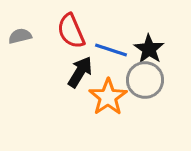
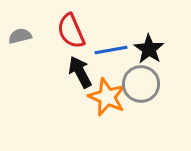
blue line: rotated 28 degrees counterclockwise
black arrow: rotated 60 degrees counterclockwise
gray circle: moved 4 px left, 4 px down
orange star: moved 1 px left; rotated 15 degrees counterclockwise
